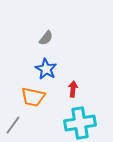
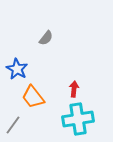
blue star: moved 29 px left
red arrow: moved 1 px right
orange trapezoid: rotated 40 degrees clockwise
cyan cross: moved 2 px left, 4 px up
